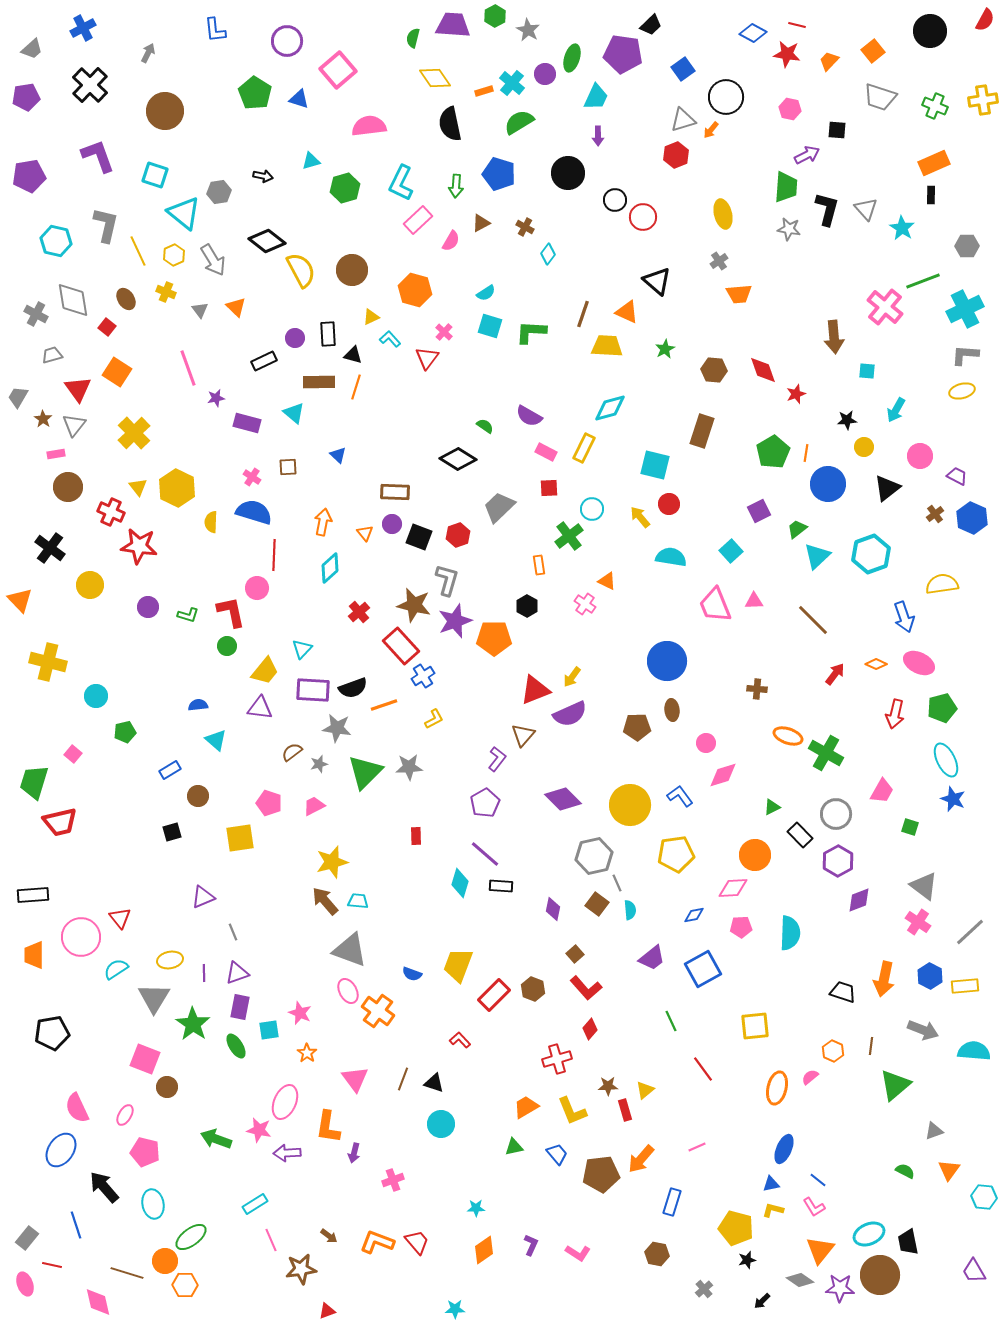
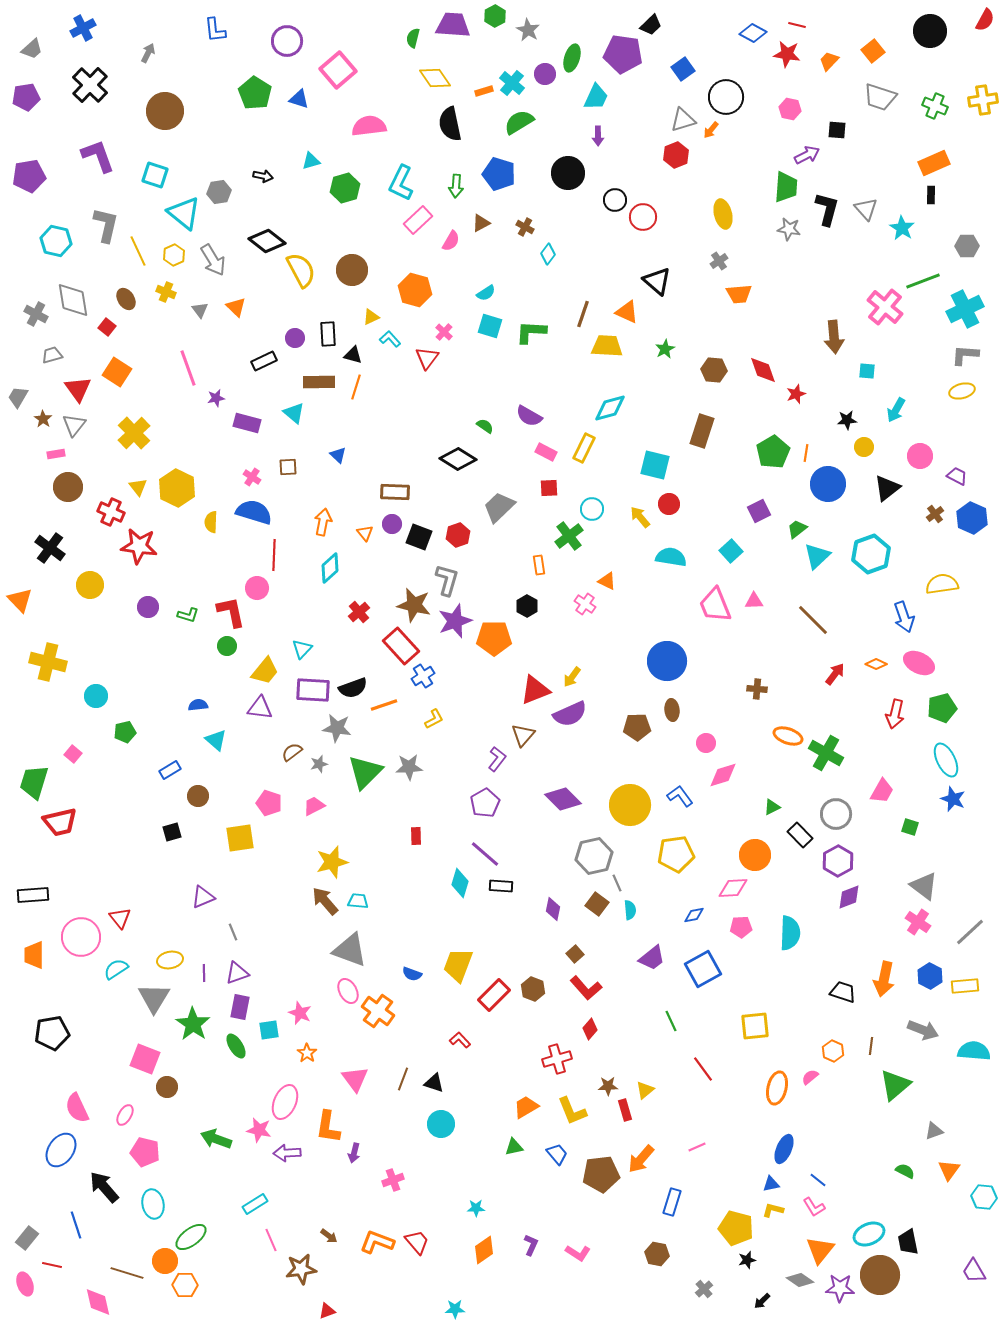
purple diamond at (859, 900): moved 10 px left, 3 px up
